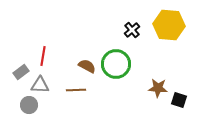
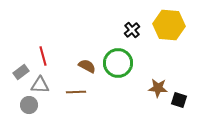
red line: rotated 24 degrees counterclockwise
green circle: moved 2 px right, 1 px up
brown line: moved 2 px down
